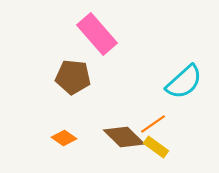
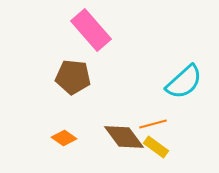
pink rectangle: moved 6 px left, 4 px up
orange line: rotated 20 degrees clockwise
brown diamond: rotated 9 degrees clockwise
